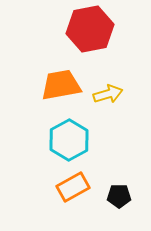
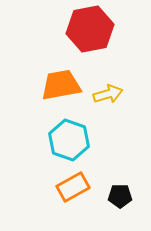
cyan hexagon: rotated 12 degrees counterclockwise
black pentagon: moved 1 px right
